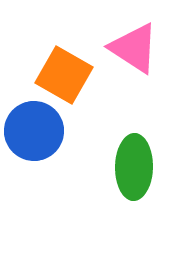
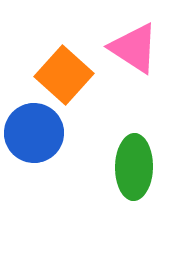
orange square: rotated 12 degrees clockwise
blue circle: moved 2 px down
